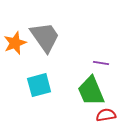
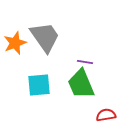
purple line: moved 16 px left, 1 px up
cyan square: rotated 10 degrees clockwise
green trapezoid: moved 10 px left, 7 px up
